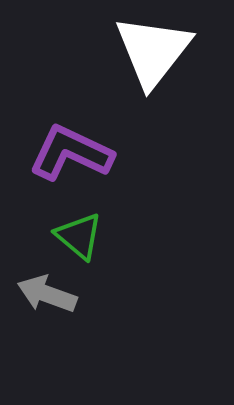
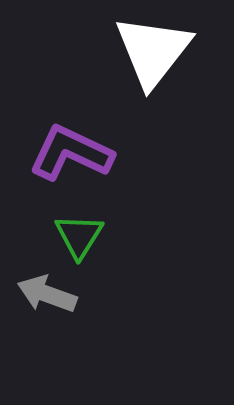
green triangle: rotated 22 degrees clockwise
